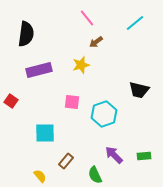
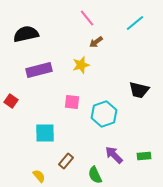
black semicircle: rotated 110 degrees counterclockwise
yellow semicircle: moved 1 px left
